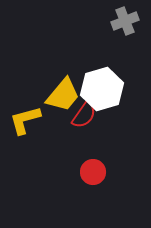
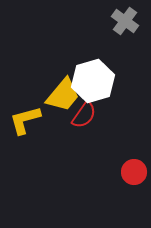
gray cross: rotated 32 degrees counterclockwise
white hexagon: moved 9 px left, 8 px up
red circle: moved 41 px right
